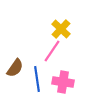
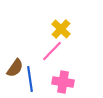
pink line: rotated 10 degrees clockwise
blue line: moved 7 px left
